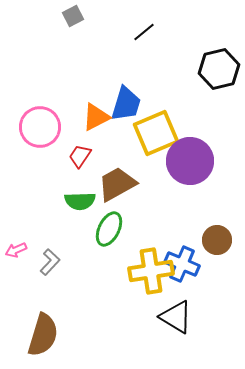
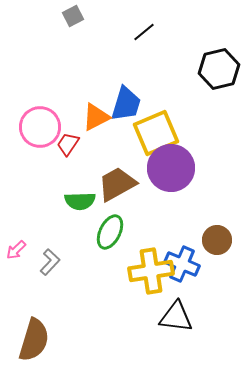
red trapezoid: moved 12 px left, 12 px up
purple circle: moved 19 px left, 7 px down
green ellipse: moved 1 px right, 3 px down
pink arrow: rotated 20 degrees counterclockwise
black triangle: rotated 24 degrees counterclockwise
brown semicircle: moved 9 px left, 5 px down
